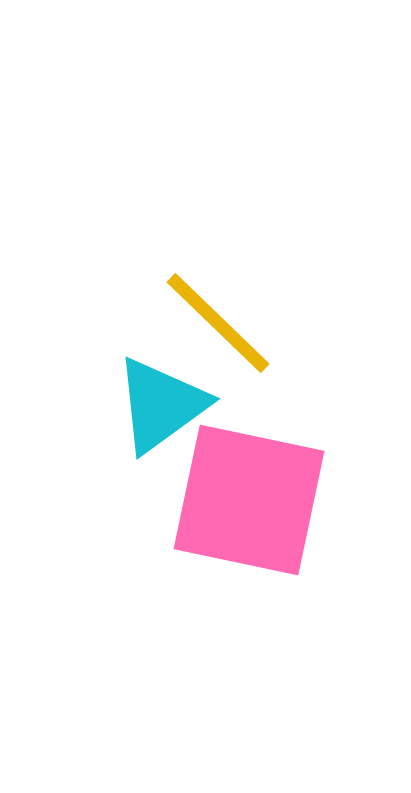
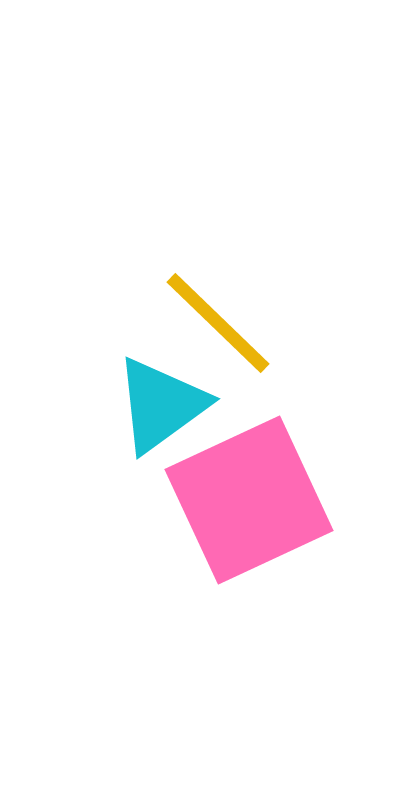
pink square: rotated 37 degrees counterclockwise
